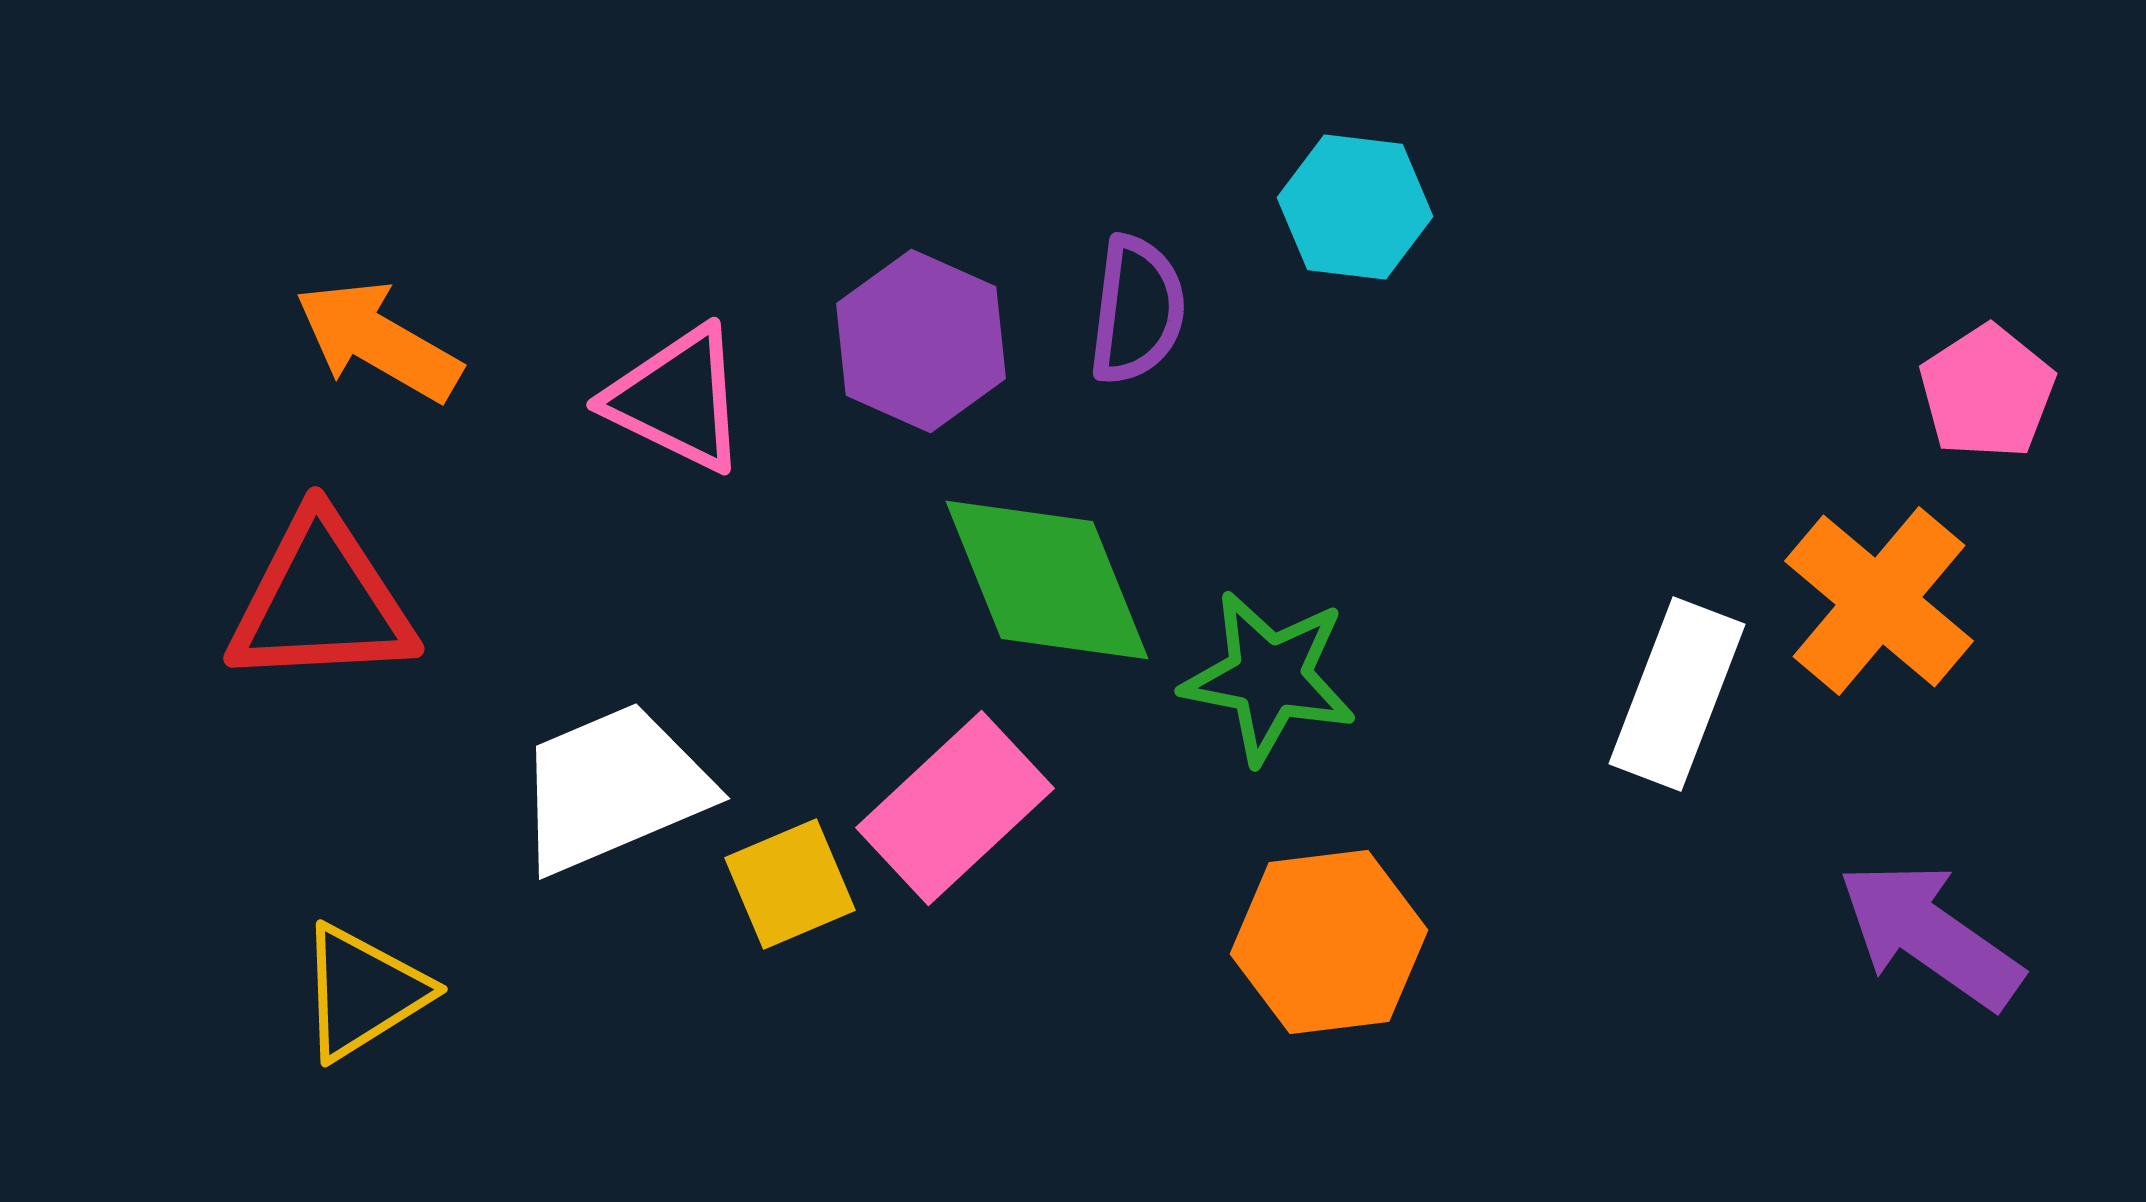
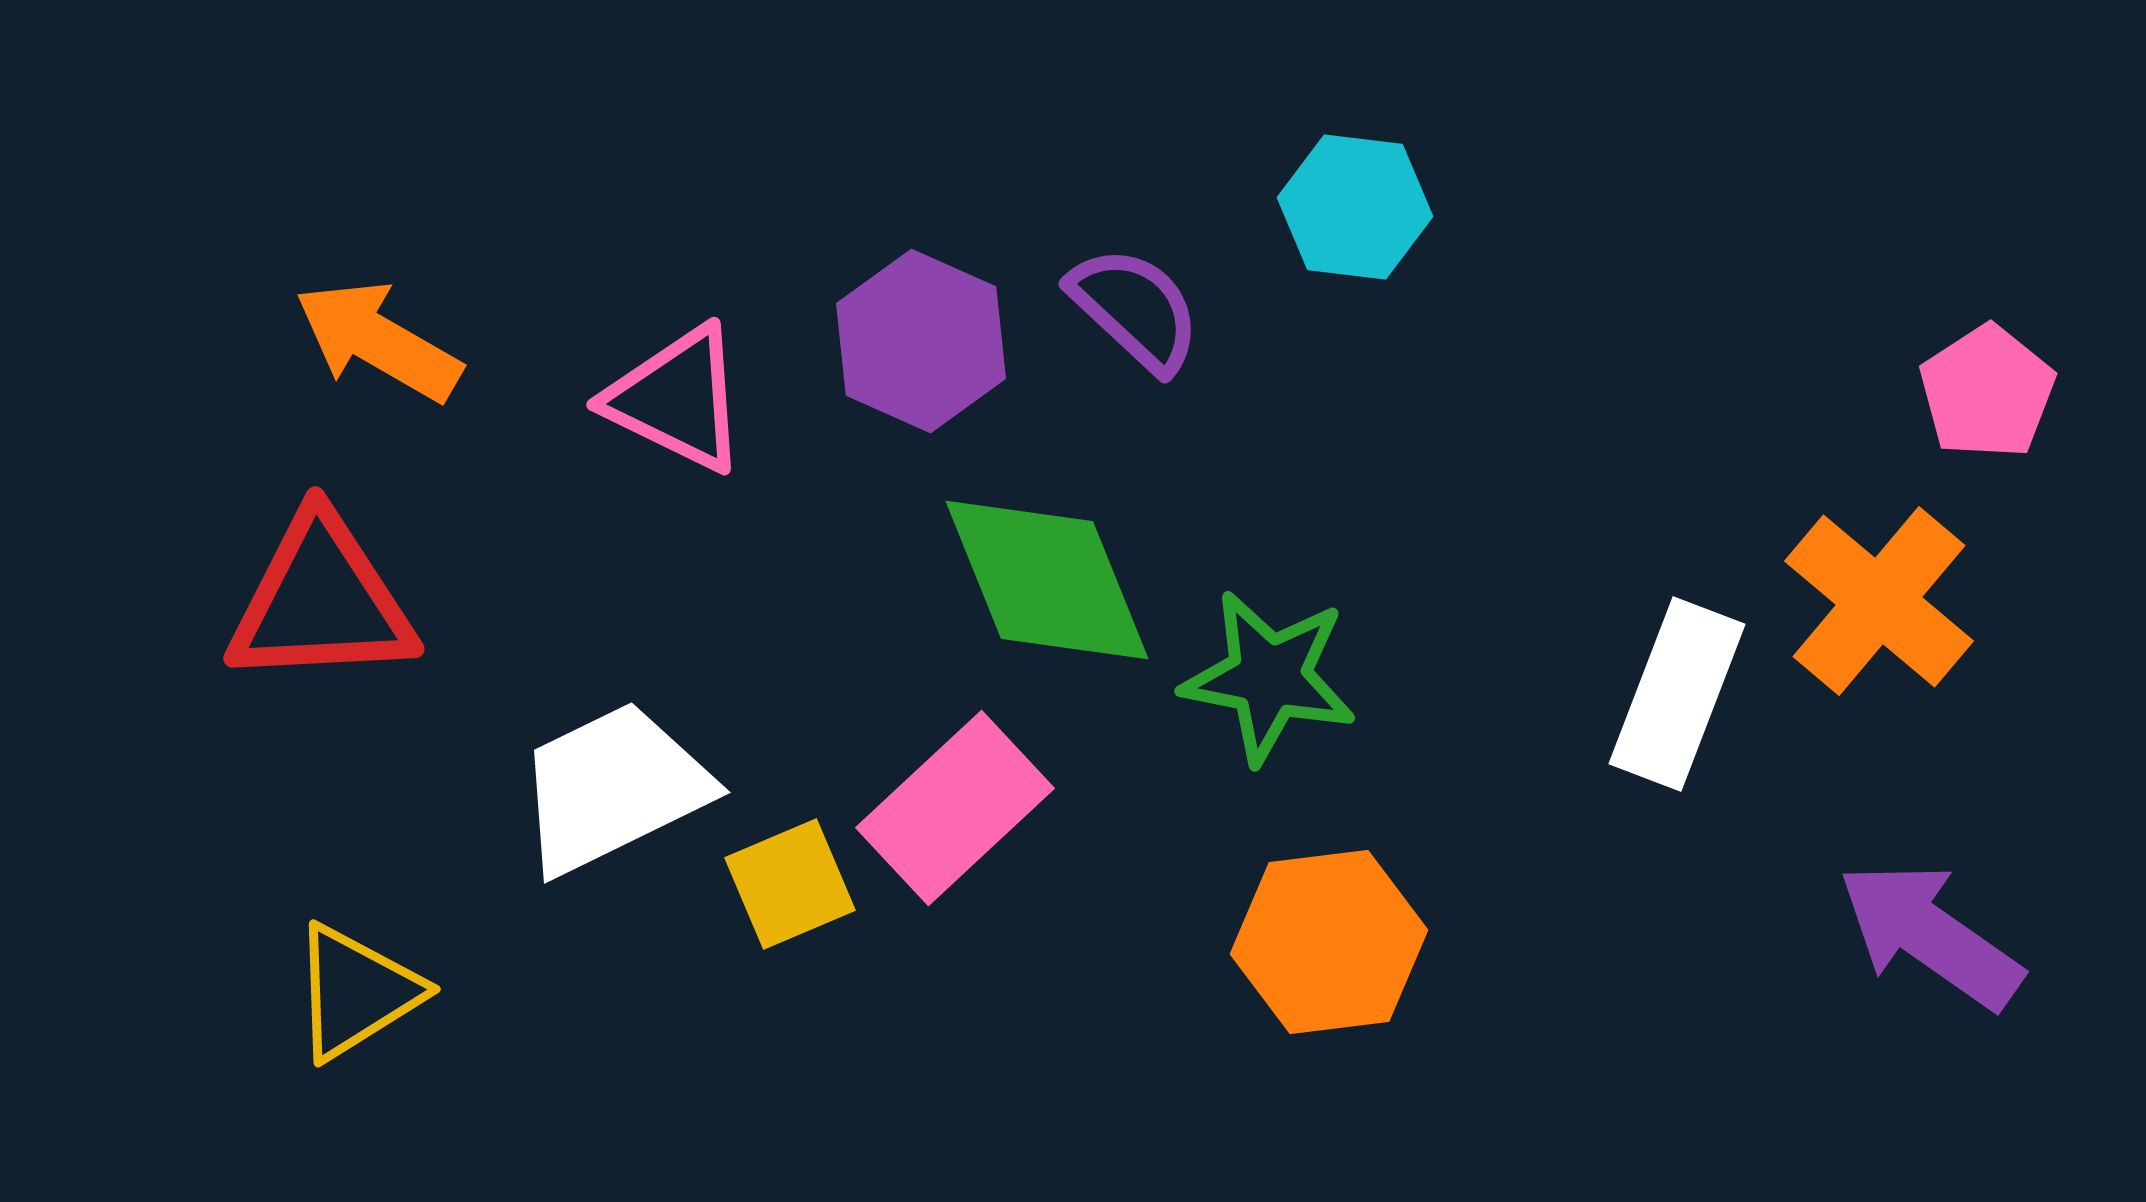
purple semicircle: moved 2 px left, 1 px up; rotated 54 degrees counterclockwise
white trapezoid: rotated 3 degrees counterclockwise
yellow triangle: moved 7 px left
